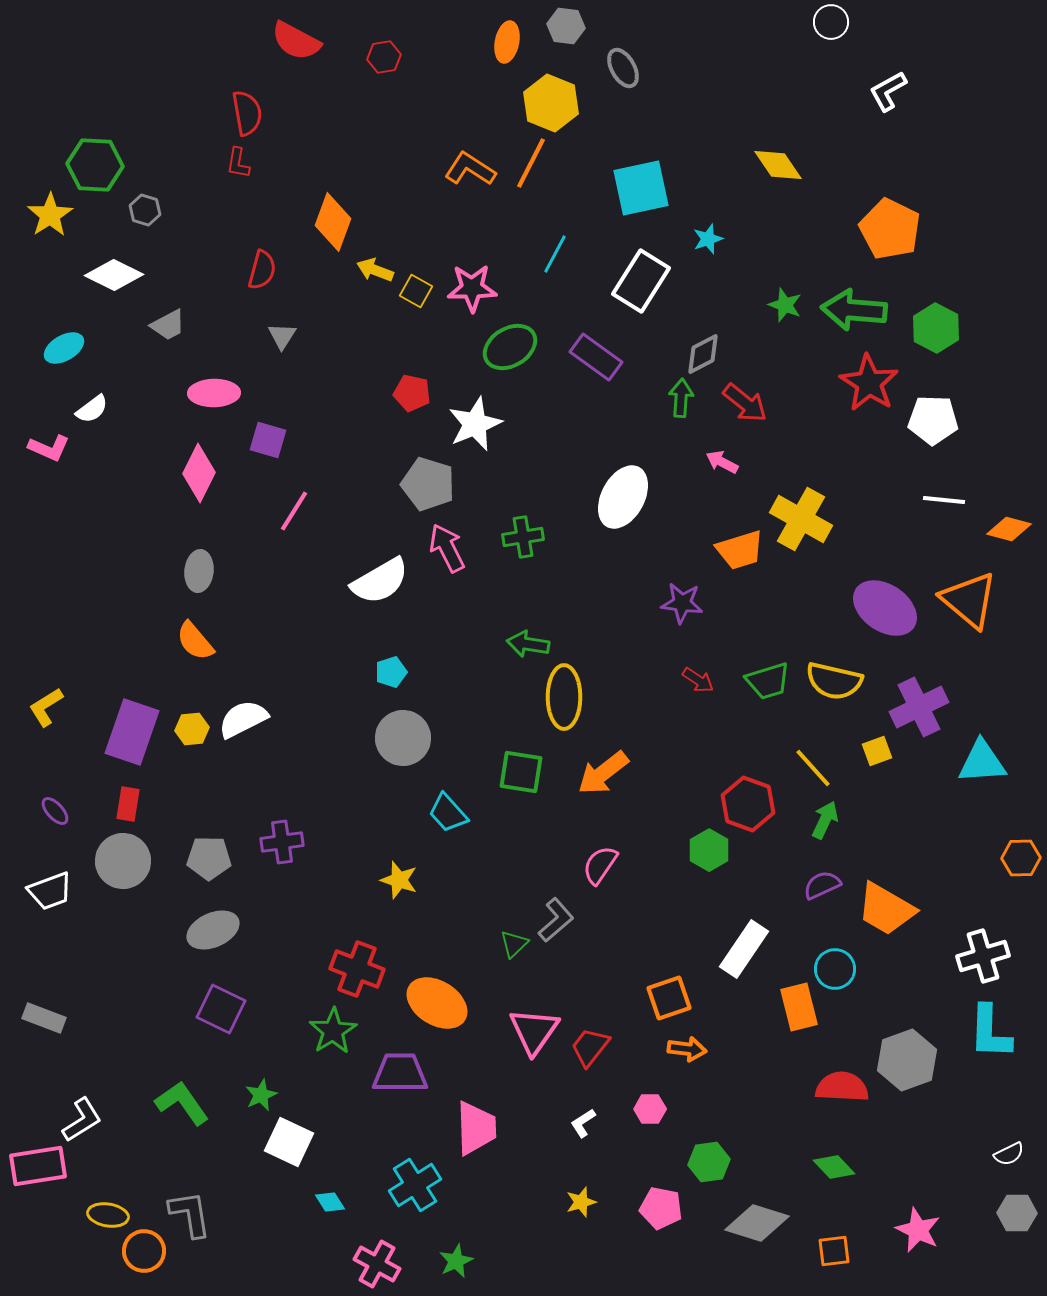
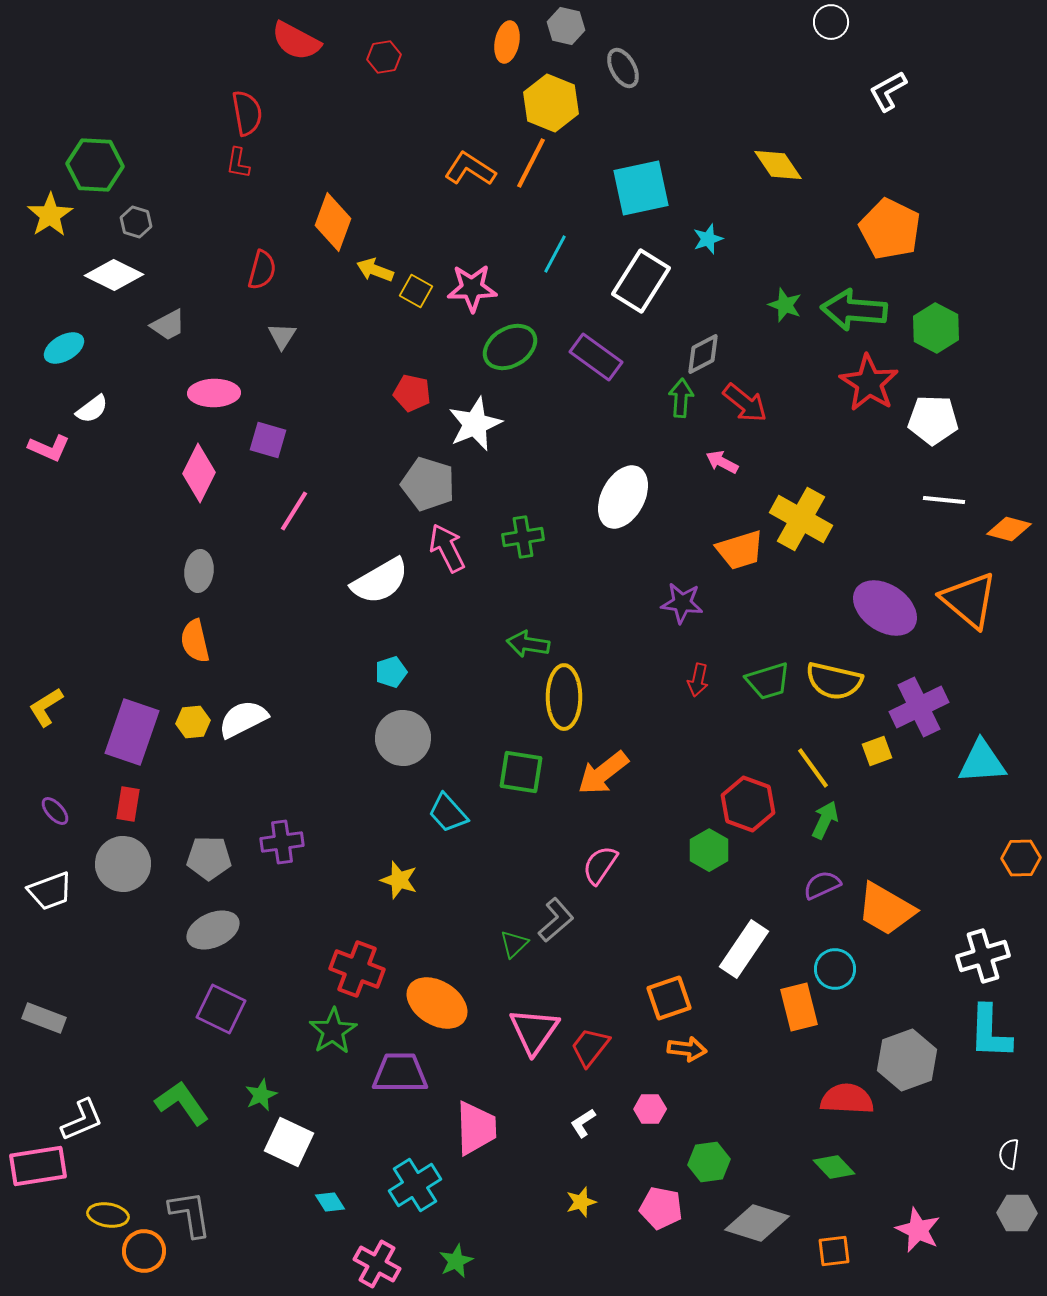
gray hexagon at (566, 26): rotated 6 degrees clockwise
gray hexagon at (145, 210): moved 9 px left, 12 px down
orange semicircle at (195, 641): rotated 27 degrees clockwise
red arrow at (698, 680): rotated 68 degrees clockwise
yellow hexagon at (192, 729): moved 1 px right, 7 px up
yellow line at (813, 768): rotated 6 degrees clockwise
gray circle at (123, 861): moved 3 px down
red semicircle at (842, 1087): moved 5 px right, 12 px down
white L-shape at (82, 1120): rotated 9 degrees clockwise
white semicircle at (1009, 1154): rotated 124 degrees clockwise
